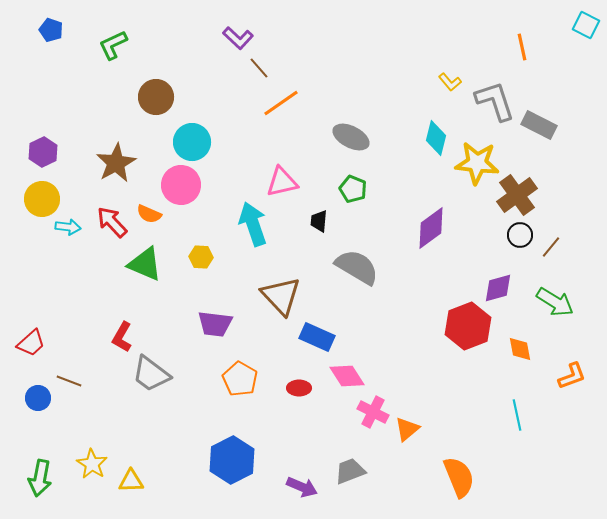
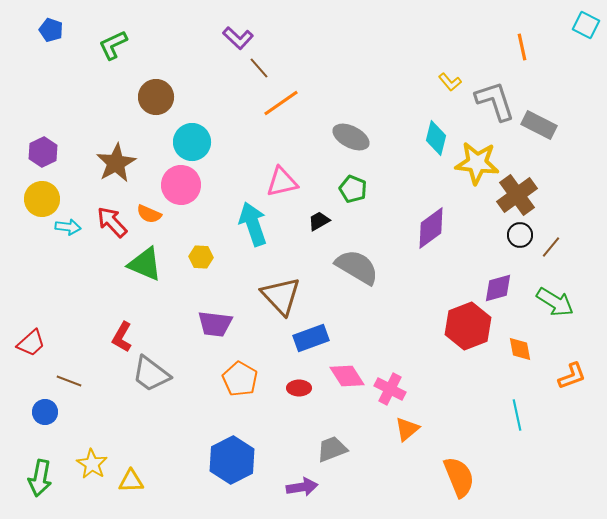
black trapezoid at (319, 221): rotated 55 degrees clockwise
blue rectangle at (317, 337): moved 6 px left, 1 px down; rotated 44 degrees counterclockwise
blue circle at (38, 398): moved 7 px right, 14 px down
pink cross at (373, 412): moved 17 px right, 23 px up
gray trapezoid at (350, 471): moved 18 px left, 22 px up
purple arrow at (302, 487): rotated 32 degrees counterclockwise
